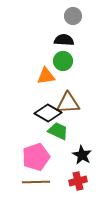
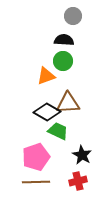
orange triangle: rotated 12 degrees counterclockwise
black diamond: moved 1 px left, 1 px up
